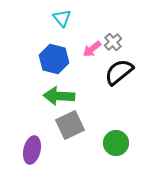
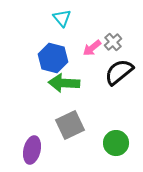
pink arrow: moved 1 px up
blue hexagon: moved 1 px left, 1 px up
green arrow: moved 5 px right, 13 px up
